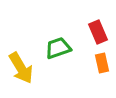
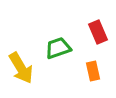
orange rectangle: moved 9 px left, 8 px down
